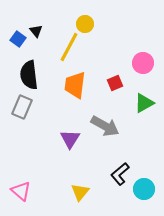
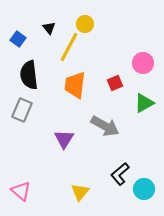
black triangle: moved 13 px right, 3 px up
gray rectangle: moved 3 px down
purple triangle: moved 6 px left
